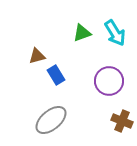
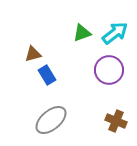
cyan arrow: rotated 96 degrees counterclockwise
brown triangle: moved 4 px left, 2 px up
blue rectangle: moved 9 px left
purple circle: moved 11 px up
brown cross: moved 6 px left
